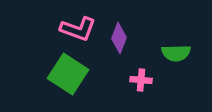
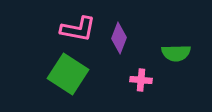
pink L-shape: rotated 9 degrees counterclockwise
